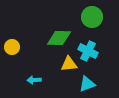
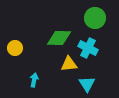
green circle: moved 3 px right, 1 px down
yellow circle: moved 3 px right, 1 px down
cyan cross: moved 3 px up
cyan arrow: rotated 104 degrees clockwise
cyan triangle: rotated 42 degrees counterclockwise
